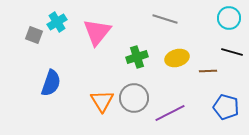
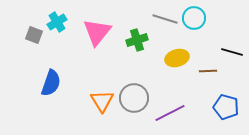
cyan circle: moved 35 px left
green cross: moved 17 px up
